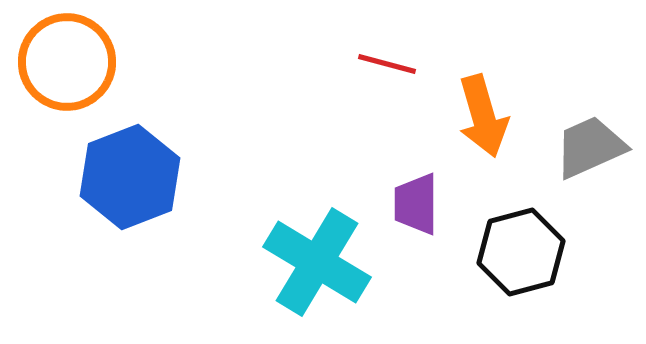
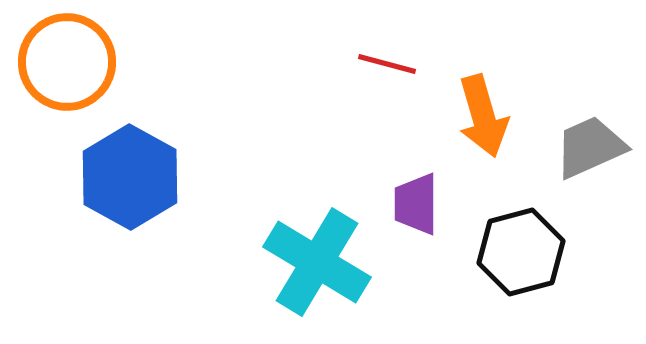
blue hexagon: rotated 10 degrees counterclockwise
